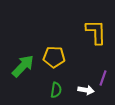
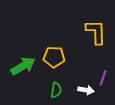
green arrow: rotated 15 degrees clockwise
